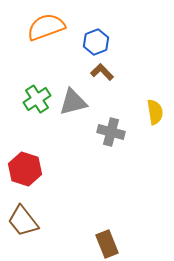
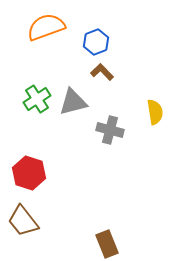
gray cross: moved 1 px left, 2 px up
red hexagon: moved 4 px right, 4 px down
